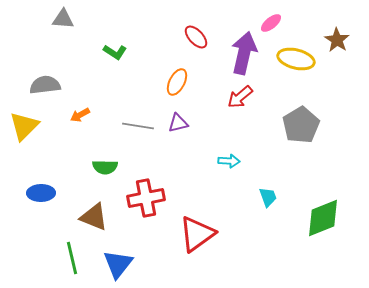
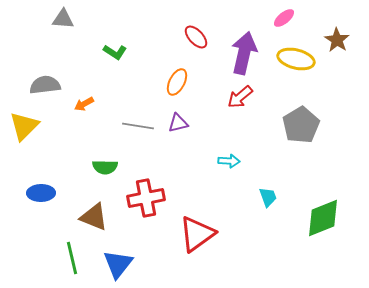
pink ellipse: moved 13 px right, 5 px up
orange arrow: moved 4 px right, 11 px up
